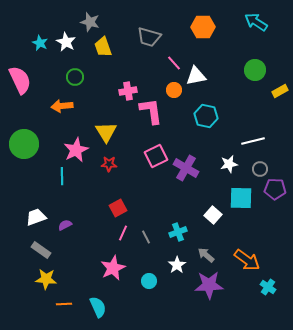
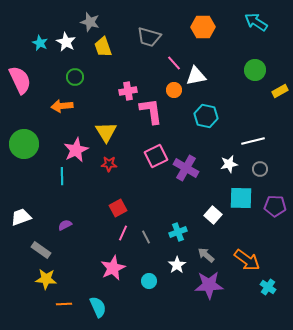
purple pentagon at (275, 189): moved 17 px down
white trapezoid at (36, 217): moved 15 px left
